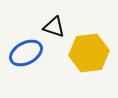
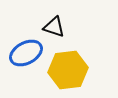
yellow hexagon: moved 21 px left, 17 px down
